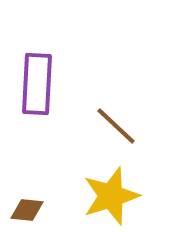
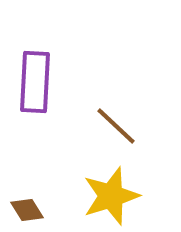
purple rectangle: moved 2 px left, 2 px up
brown diamond: rotated 52 degrees clockwise
